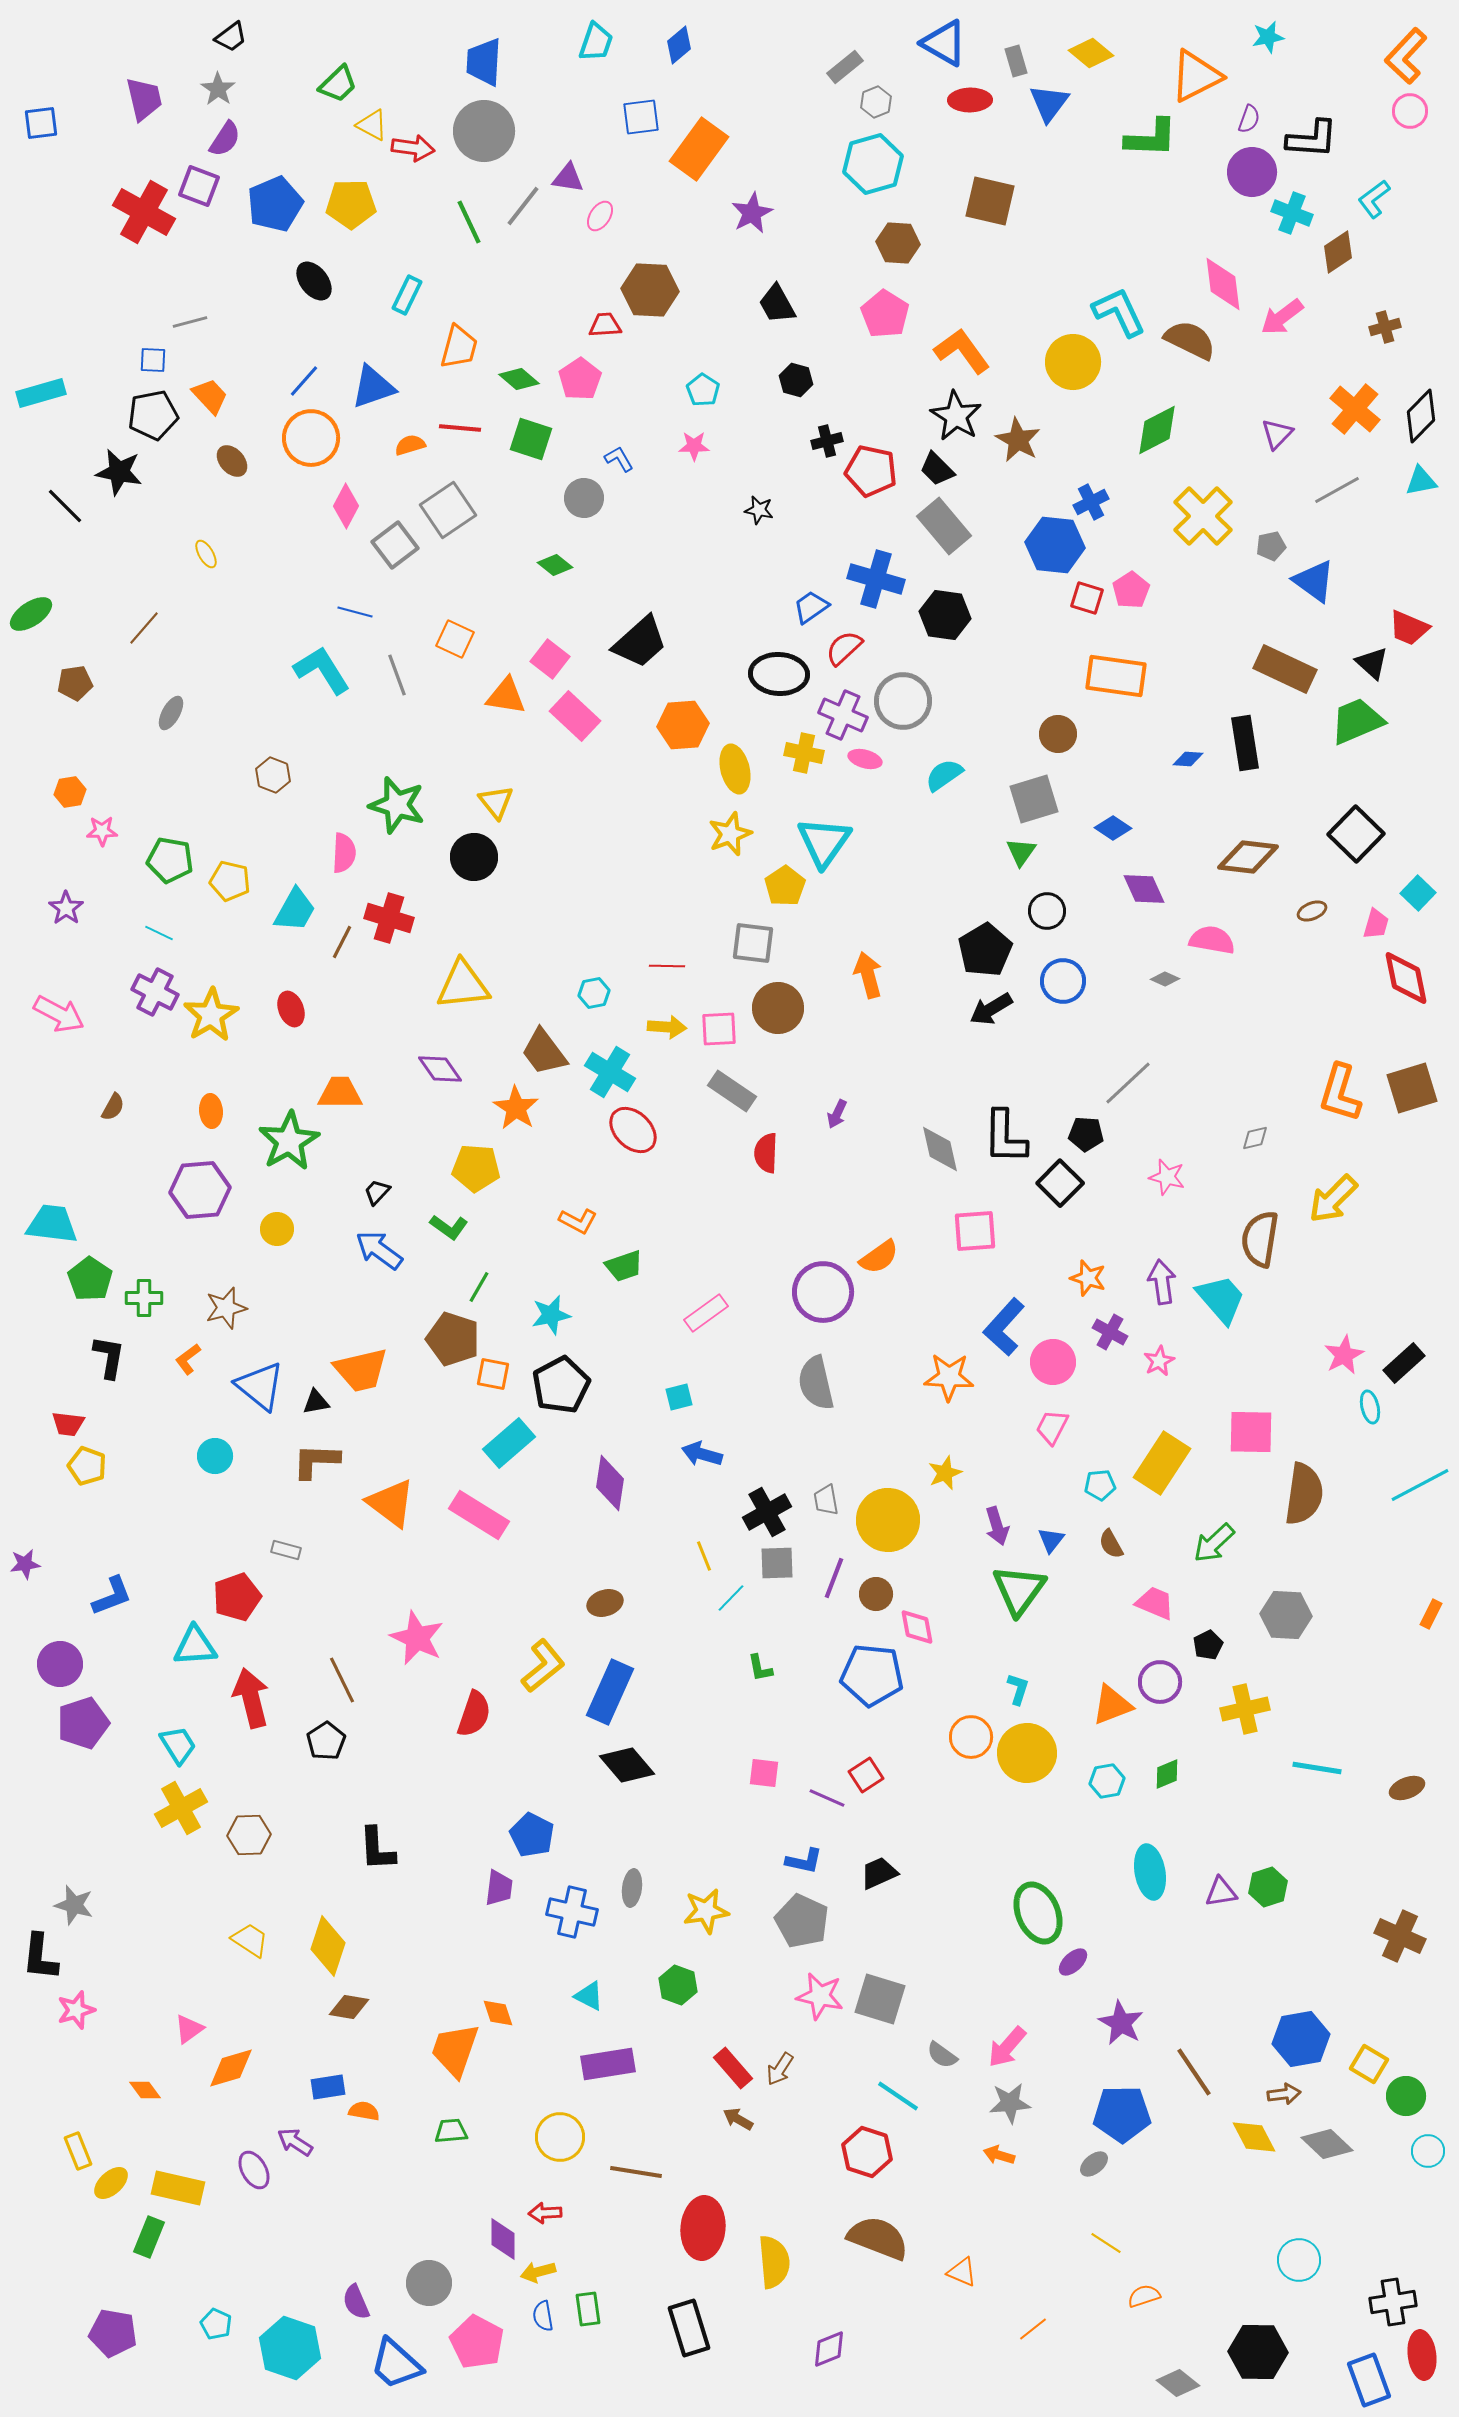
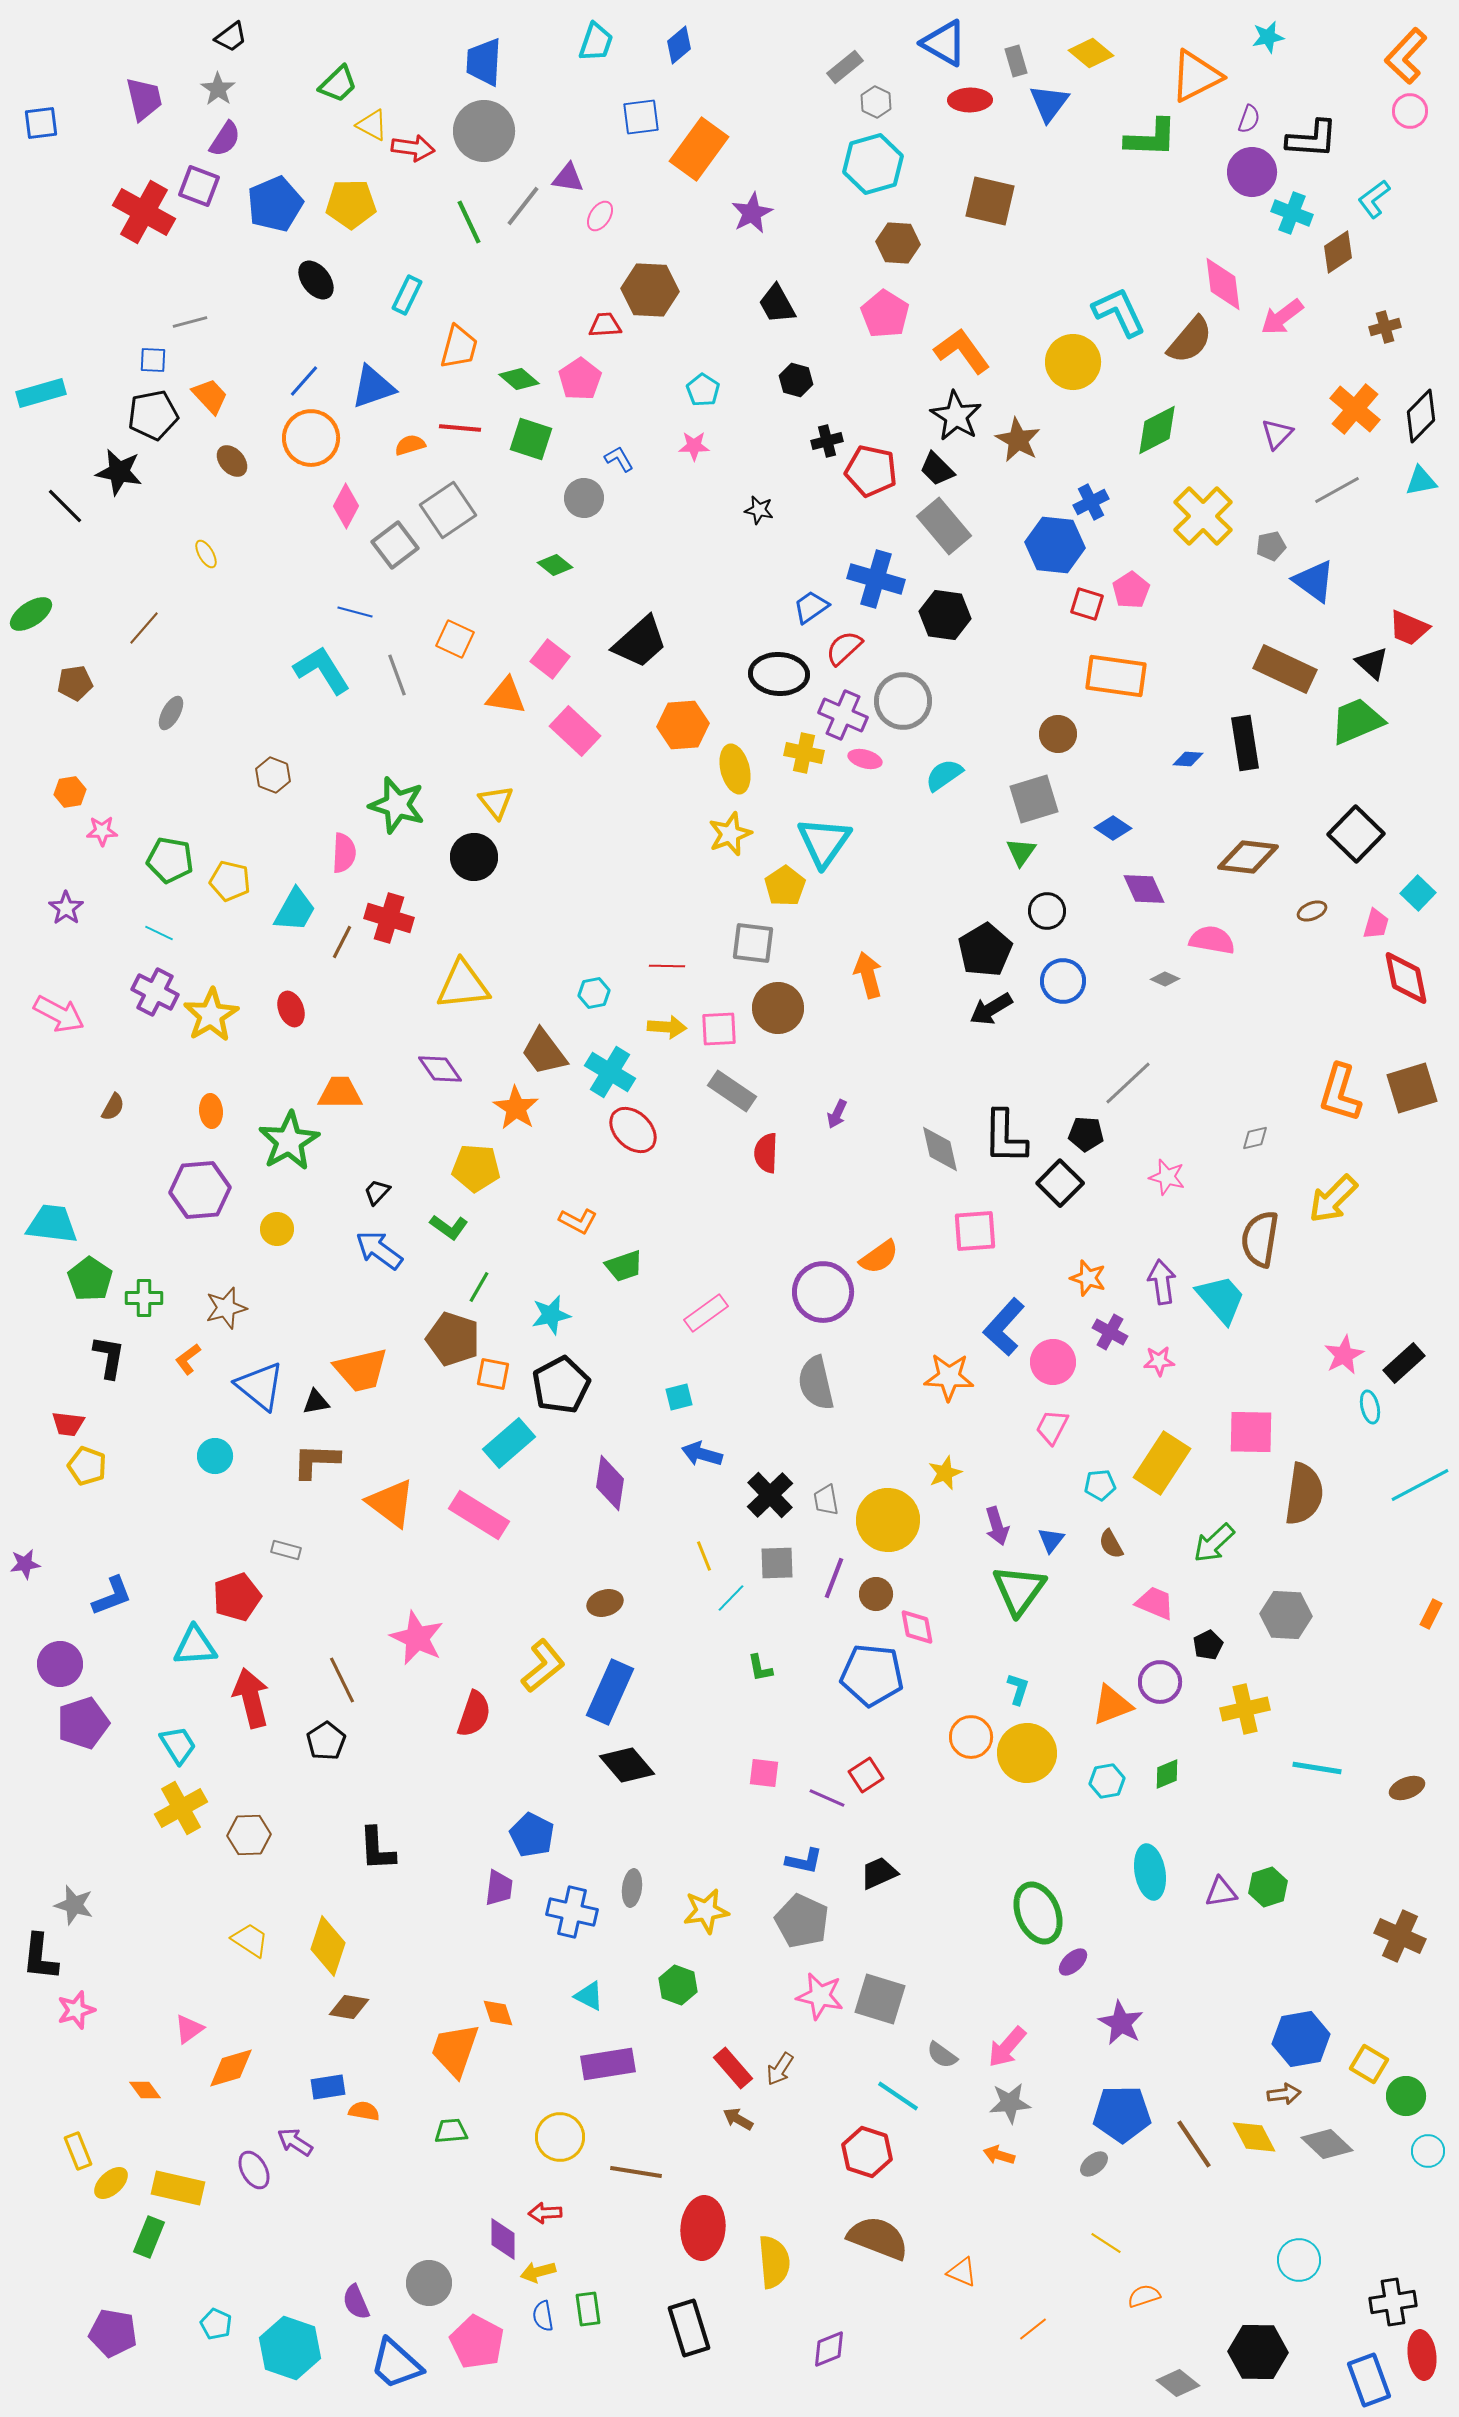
gray hexagon at (876, 102): rotated 12 degrees counterclockwise
black ellipse at (314, 281): moved 2 px right, 1 px up
brown semicircle at (1190, 340): rotated 104 degrees clockwise
red square at (1087, 598): moved 6 px down
pink rectangle at (575, 716): moved 15 px down
pink star at (1159, 1361): rotated 24 degrees clockwise
black cross at (767, 1512): moved 3 px right, 17 px up; rotated 15 degrees counterclockwise
brown line at (1194, 2072): moved 72 px down
